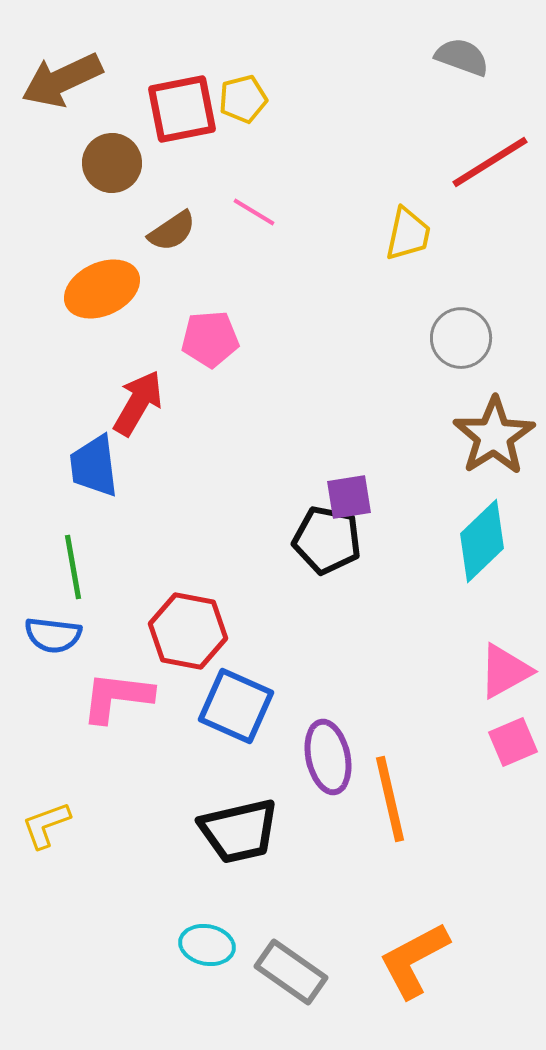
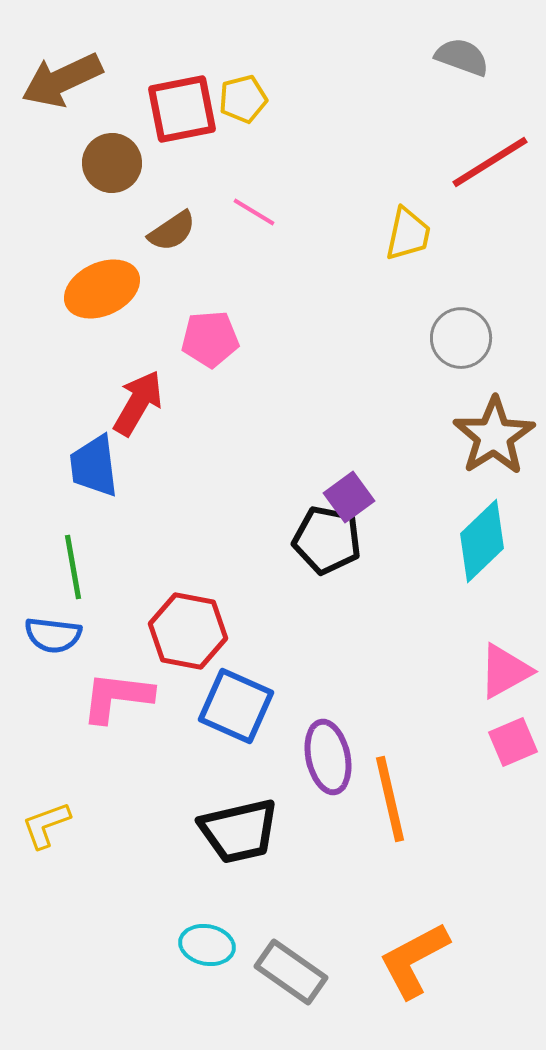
purple square: rotated 27 degrees counterclockwise
